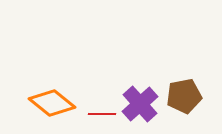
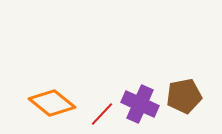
purple cross: rotated 24 degrees counterclockwise
red line: rotated 48 degrees counterclockwise
